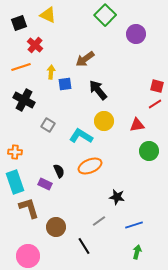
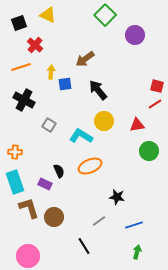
purple circle: moved 1 px left, 1 px down
gray square: moved 1 px right
brown circle: moved 2 px left, 10 px up
